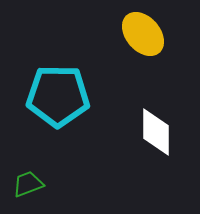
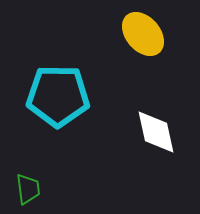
white diamond: rotated 12 degrees counterclockwise
green trapezoid: moved 5 px down; rotated 104 degrees clockwise
